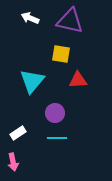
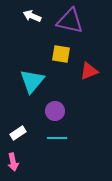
white arrow: moved 2 px right, 2 px up
red triangle: moved 11 px right, 9 px up; rotated 18 degrees counterclockwise
purple circle: moved 2 px up
